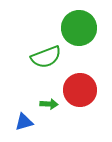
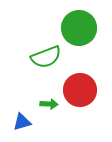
blue triangle: moved 2 px left
